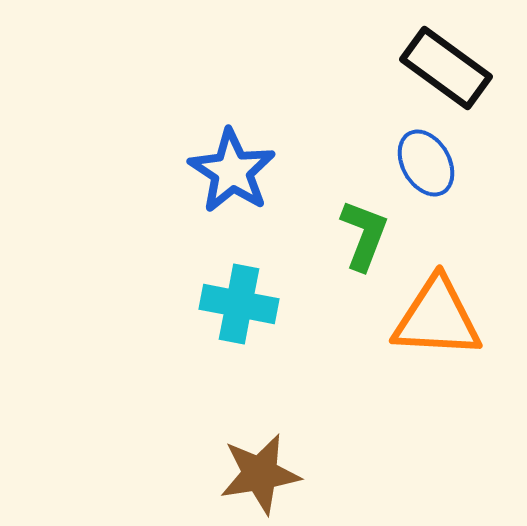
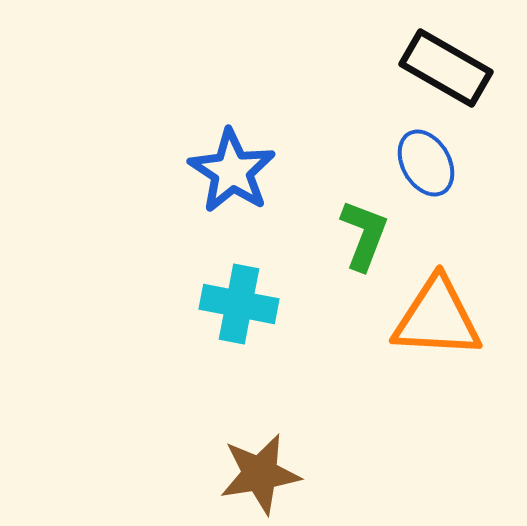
black rectangle: rotated 6 degrees counterclockwise
